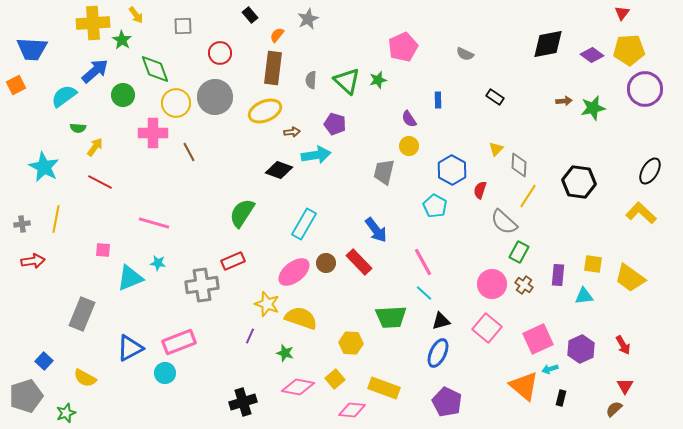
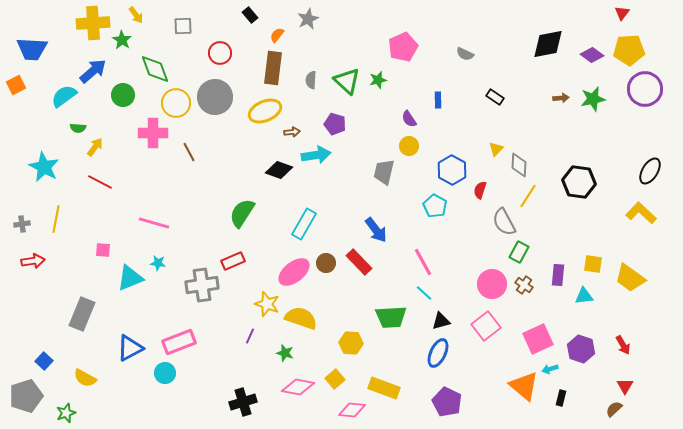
blue arrow at (95, 71): moved 2 px left
brown arrow at (564, 101): moved 3 px left, 3 px up
green star at (593, 108): moved 9 px up
gray semicircle at (504, 222): rotated 20 degrees clockwise
pink square at (487, 328): moved 1 px left, 2 px up; rotated 12 degrees clockwise
purple hexagon at (581, 349): rotated 16 degrees counterclockwise
